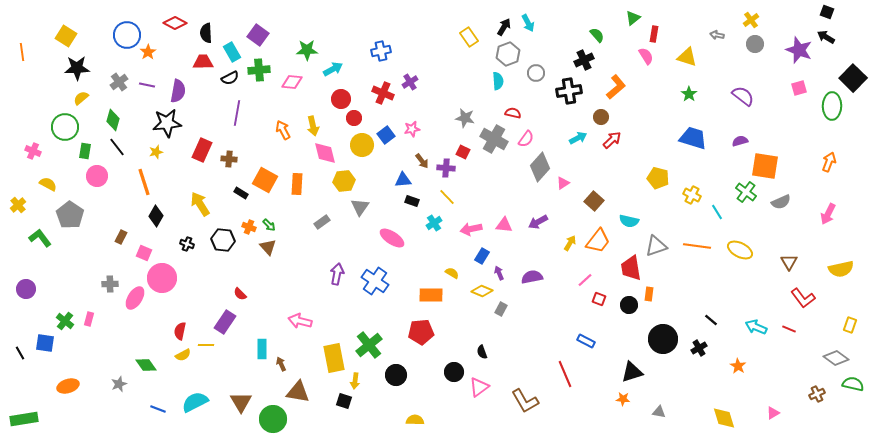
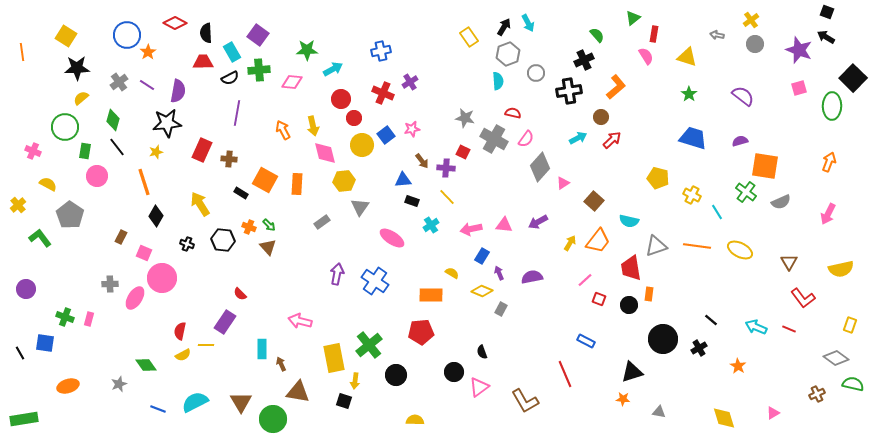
purple line at (147, 85): rotated 21 degrees clockwise
cyan cross at (434, 223): moved 3 px left, 2 px down
green cross at (65, 321): moved 4 px up; rotated 18 degrees counterclockwise
